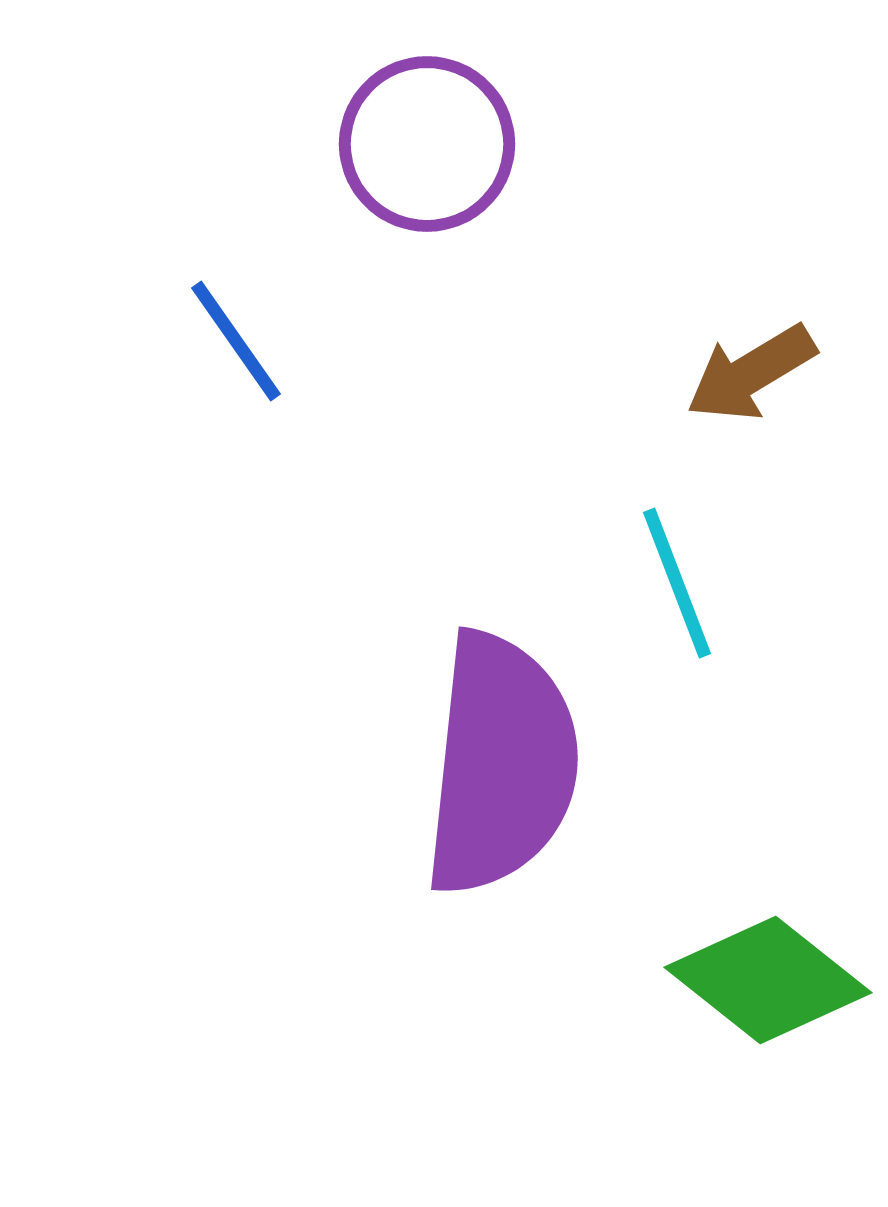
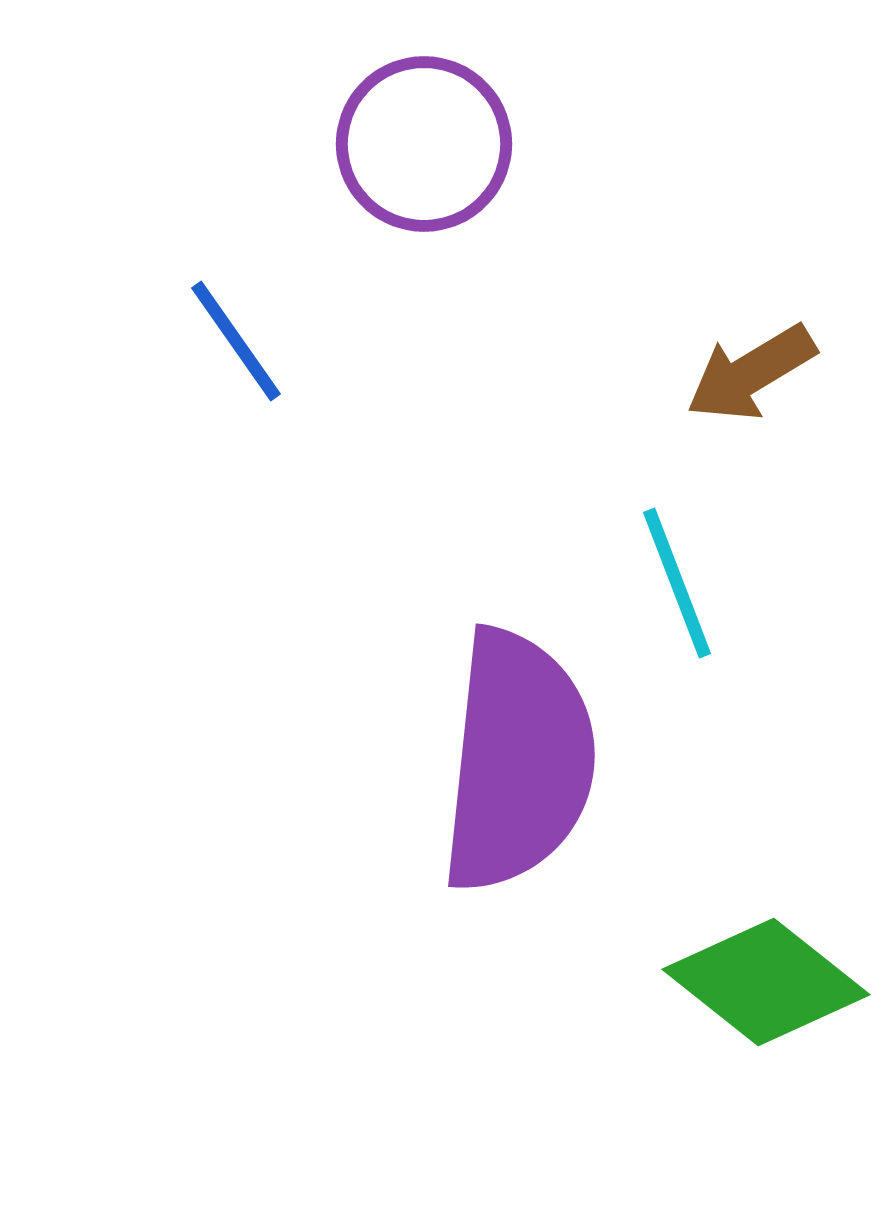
purple circle: moved 3 px left
purple semicircle: moved 17 px right, 3 px up
green diamond: moved 2 px left, 2 px down
